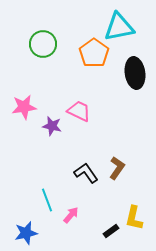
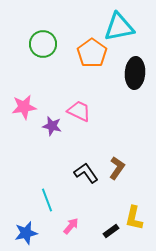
orange pentagon: moved 2 px left
black ellipse: rotated 12 degrees clockwise
pink arrow: moved 11 px down
